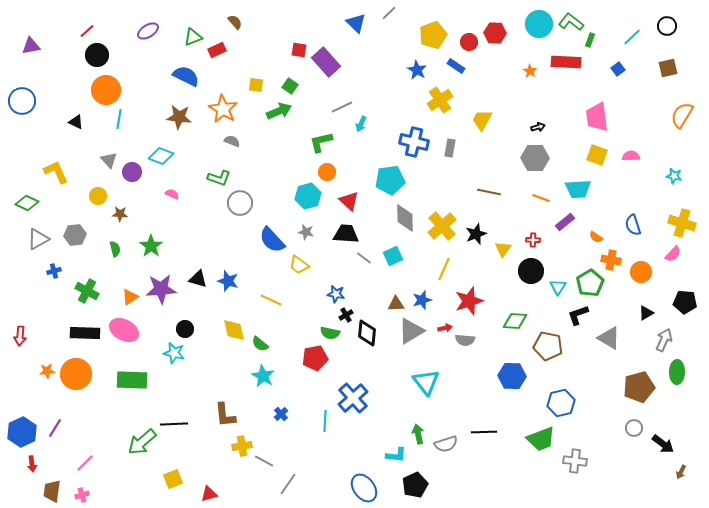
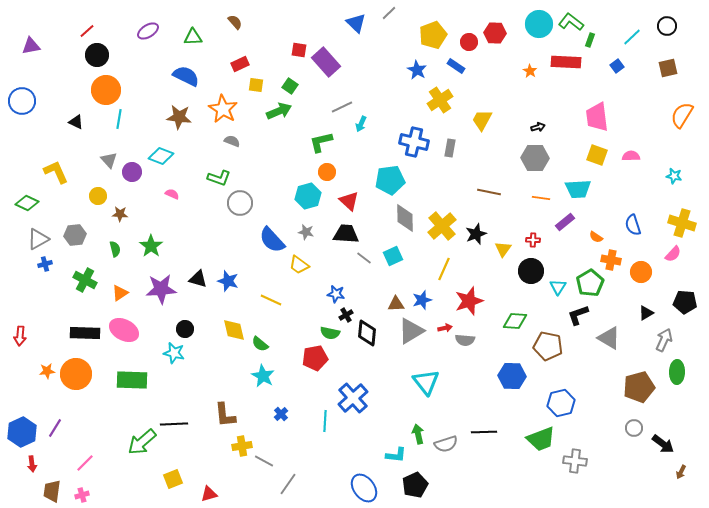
green triangle at (193, 37): rotated 18 degrees clockwise
red rectangle at (217, 50): moved 23 px right, 14 px down
blue square at (618, 69): moved 1 px left, 3 px up
orange line at (541, 198): rotated 12 degrees counterclockwise
blue cross at (54, 271): moved 9 px left, 7 px up
green cross at (87, 291): moved 2 px left, 11 px up
orange triangle at (130, 297): moved 10 px left, 4 px up
